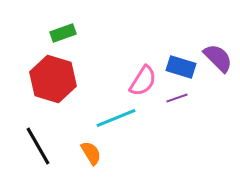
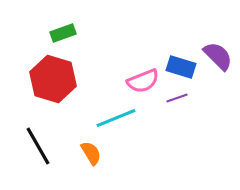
purple semicircle: moved 2 px up
pink semicircle: rotated 36 degrees clockwise
